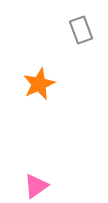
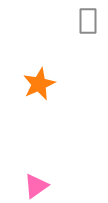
gray rectangle: moved 7 px right, 9 px up; rotated 20 degrees clockwise
